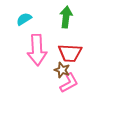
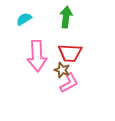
pink arrow: moved 6 px down
